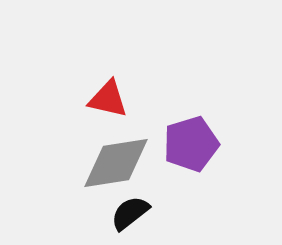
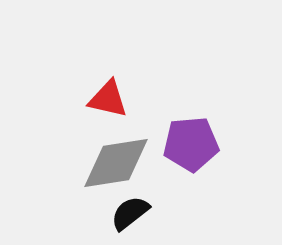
purple pentagon: rotated 12 degrees clockwise
